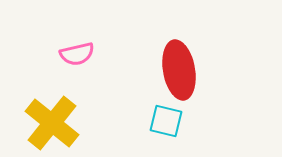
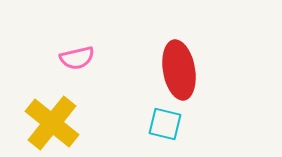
pink semicircle: moved 4 px down
cyan square: moved 1 px left, 3 px down
